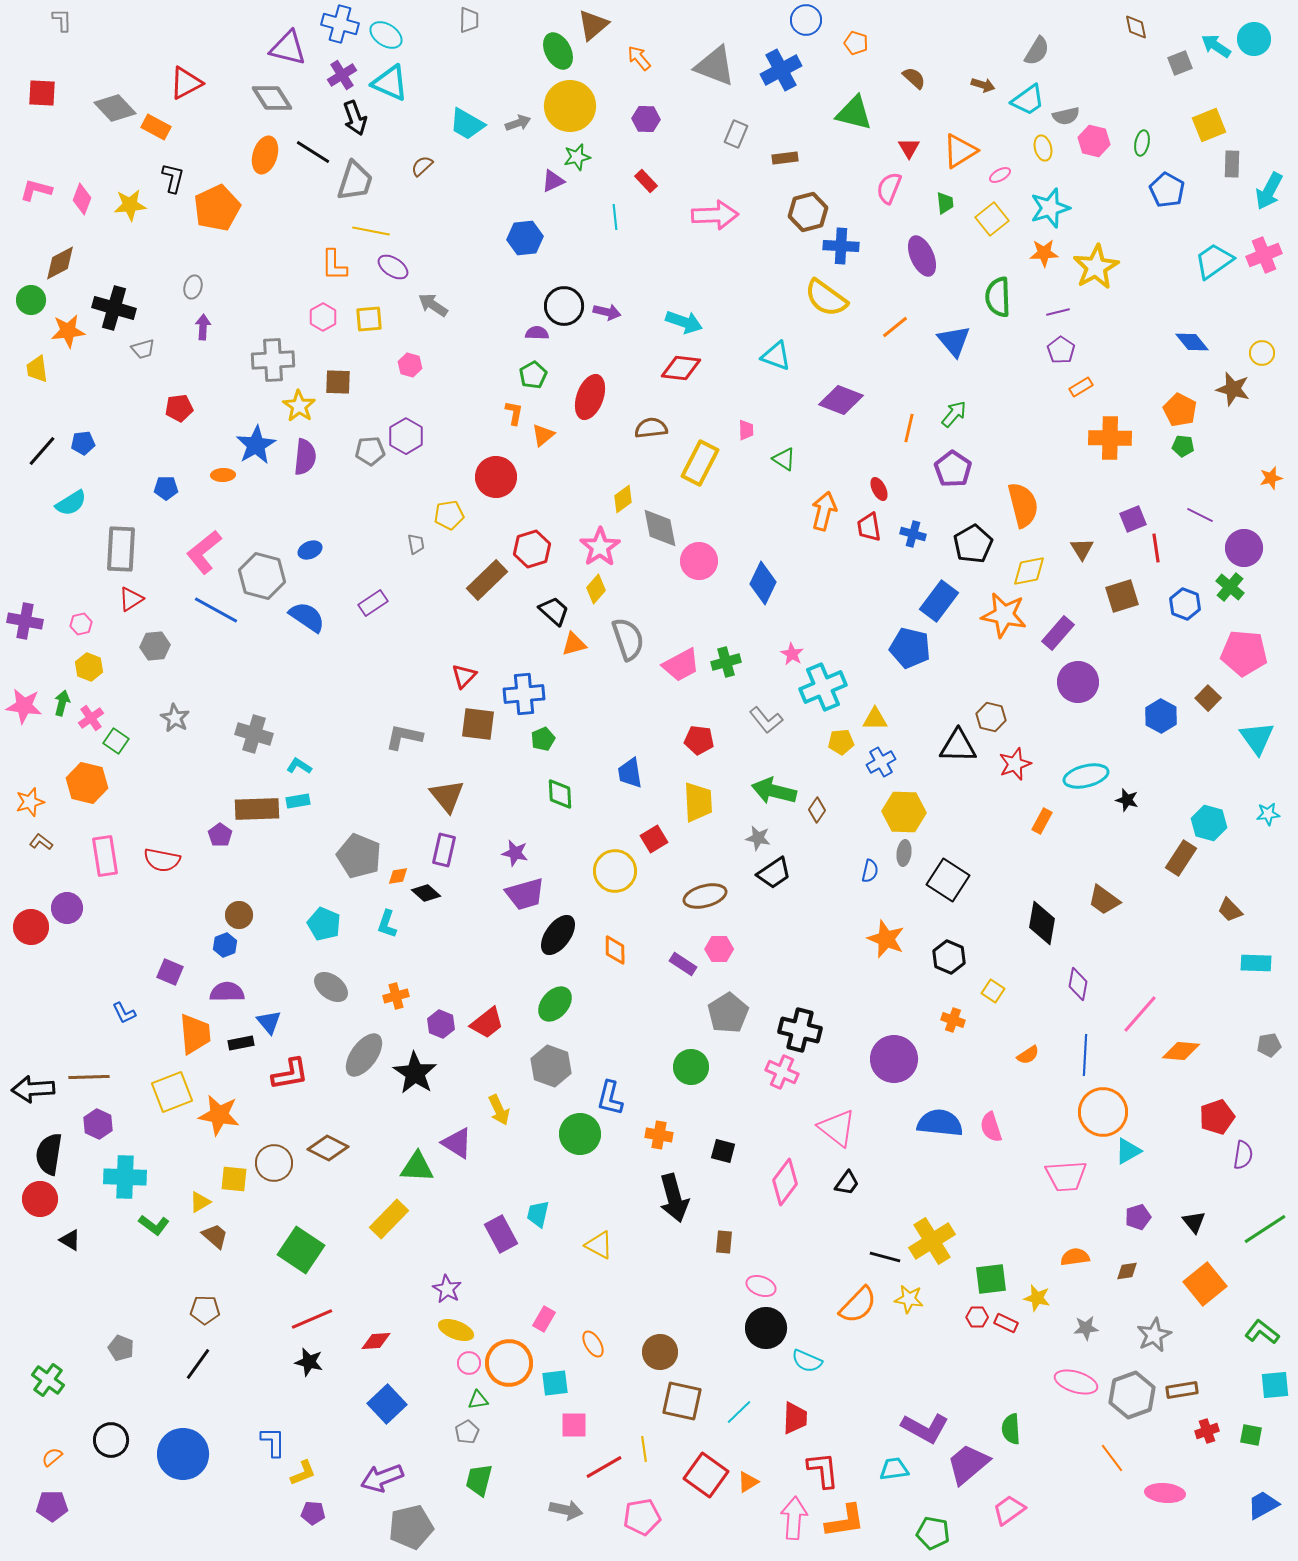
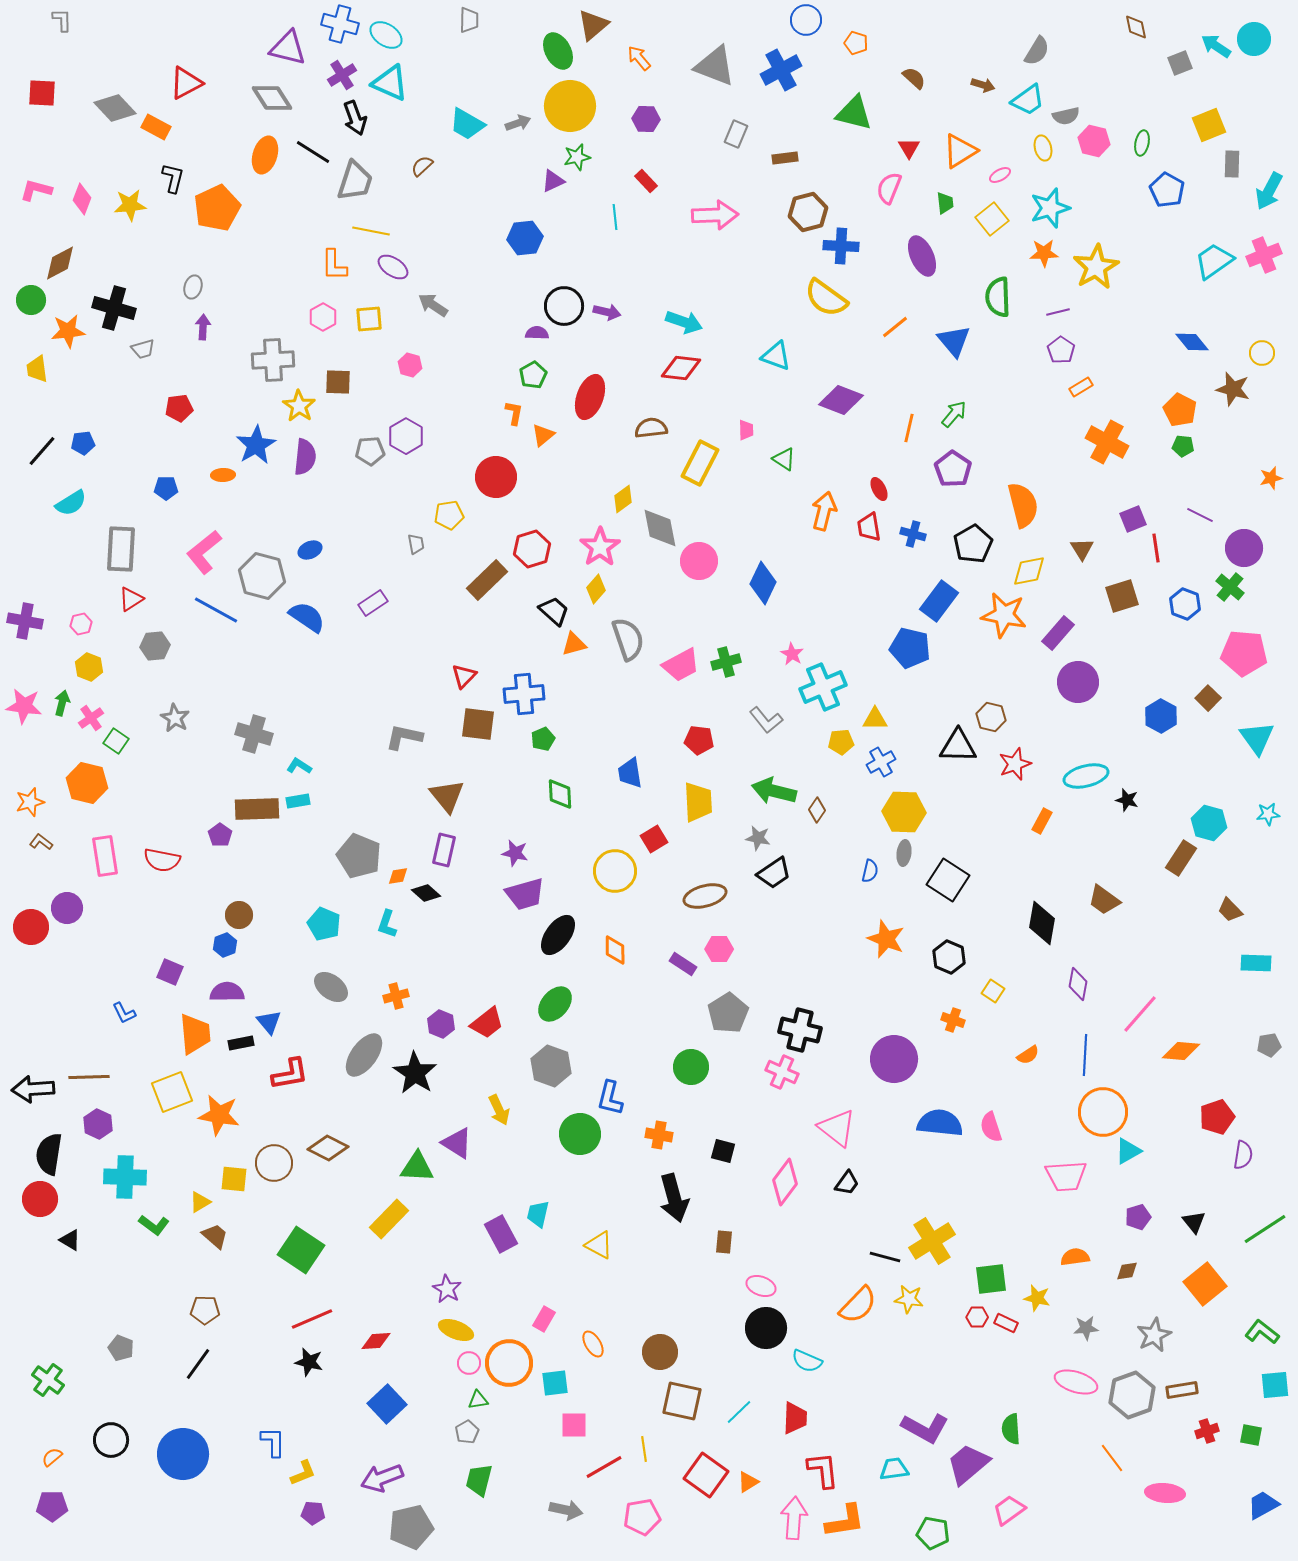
orange cross at (1110, 438): moved 3 px left, 4 px down; rotated 27 degrees clockwise
